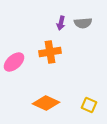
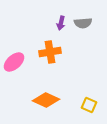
orange diamond: moved 3 px up
